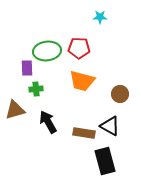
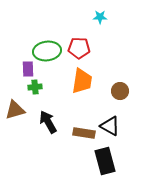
purple rectangle: moved 1 px right, 1 px down
orange trapezoid: rotated 96 degrees counterclockwise
green cross: moved 1 px left, 2 px up
brown circle: moved 3 px up
